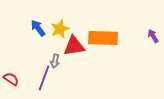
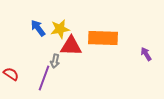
yellow star: rotated 12 degrees clockwise
purple arrow: moved 7 px left, 18 px down
red triangle: moved 3 px left; rotated 10 degrees clockwise
red semicircle: moved 5 px up
